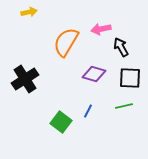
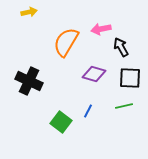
black cross: moved 4 px right, 2 px down; rotated 32 degrees counterclockwise
